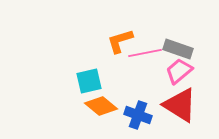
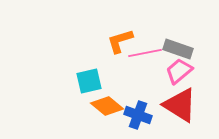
orange diamond: moved 6 px right
